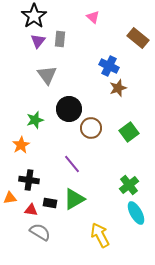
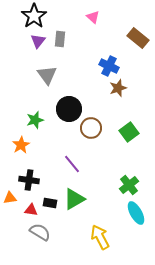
yellow arrow: moved 2 px down
